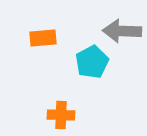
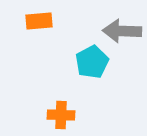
orange rectangle: moved 4 px left, 17 px up
